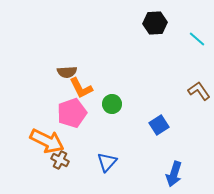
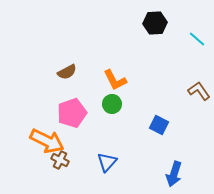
brown semicircle: rotated 24 degrees counterclockwise
orange L-shape: moved 34 px right, 8 px up
blue square: rotated 30 degrees counterclockwise
